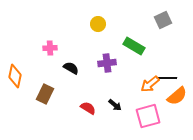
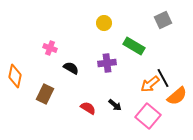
yellow circle: moved 6 px right, 1 px up
pink cross: rotated 24 degrees clockwise
black line: moved 4 px left; rotated 60 degrees clockwise
pink square: rotated 35 degrees counterclockwise
